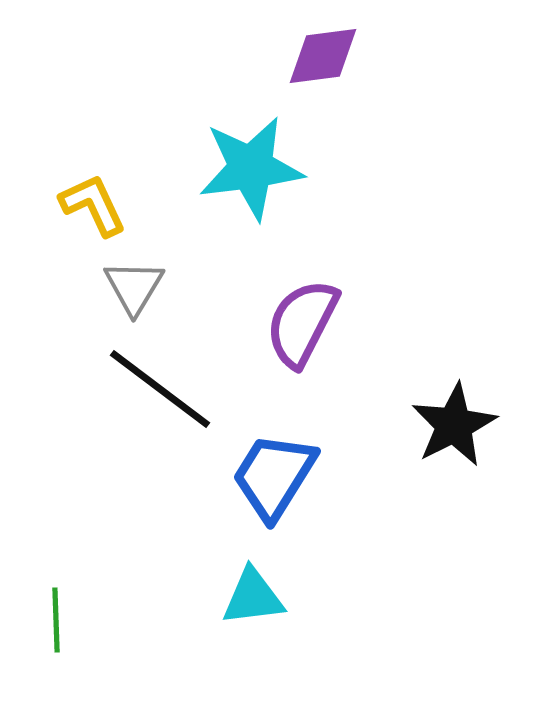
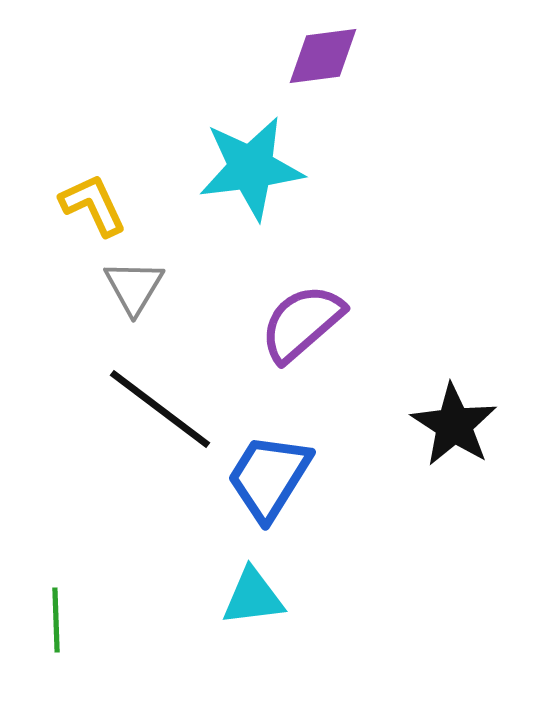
purple semicircle: rotated 22 degrees clockwise
black line: moved 20 px down
black star: rotated 12 degrees counterclockwise
blue trapezoid: moved 5 px left, 1 px down
